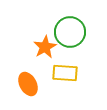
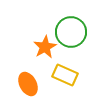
green circle: moved 1 px right
yellow rectangle: moved 2 px down; rotated 20 degrees clockwise
